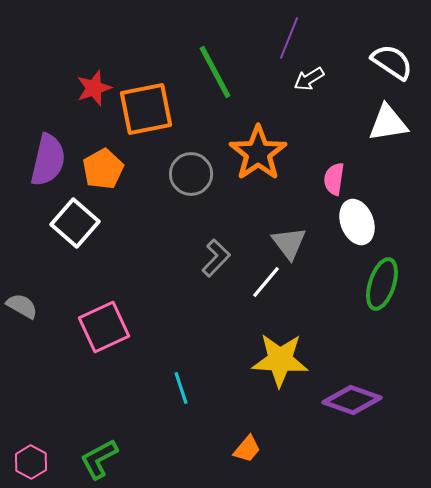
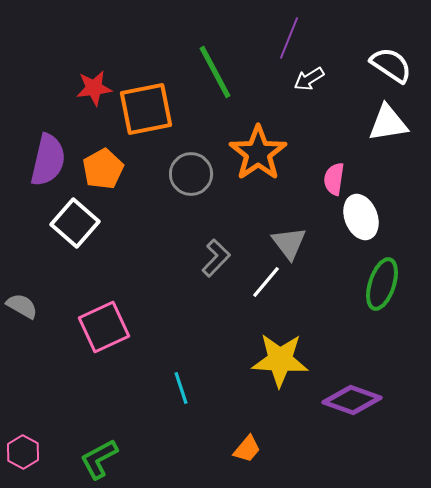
white semicircle: moved 1 px left, 3 px down
red star: rotated 12 degrees clockwise
white ellipse: moved 4 px right, 5 px up
pink hexagon: moved 8 px left, 10 px up
